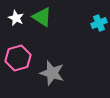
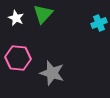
green triangle: moved 1 px right, 3 px up; rotated 40 degrees clockwise
pink hexagon: rotated 20 degrees clockwise
